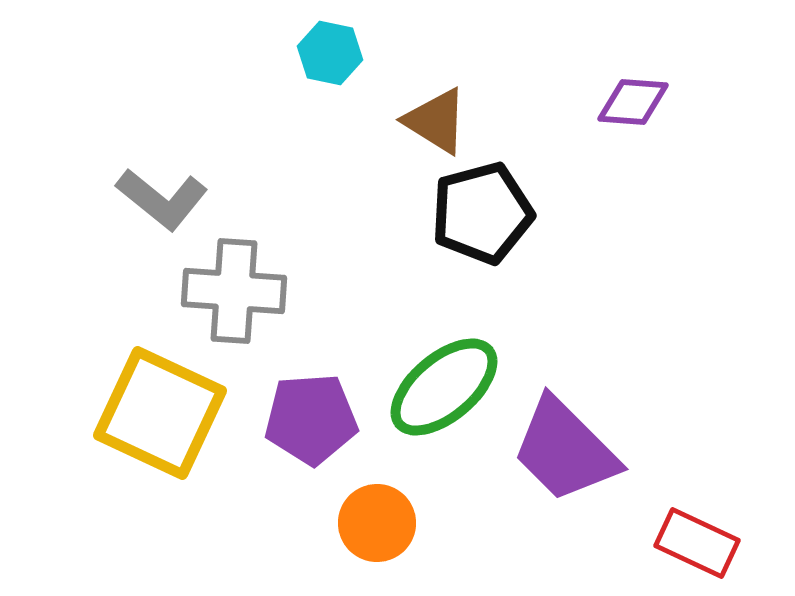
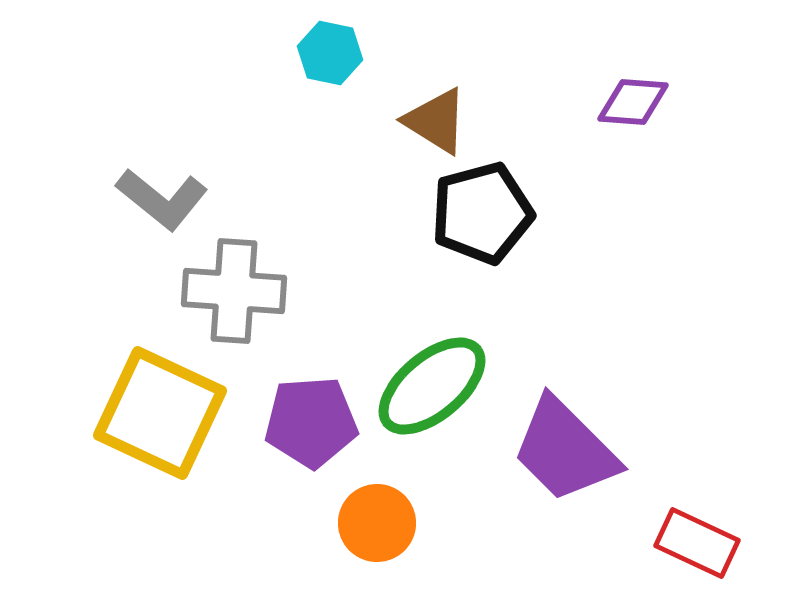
green ellipse: moved 12 px left, 1 px up
purple pentagon: moved 3 px down
